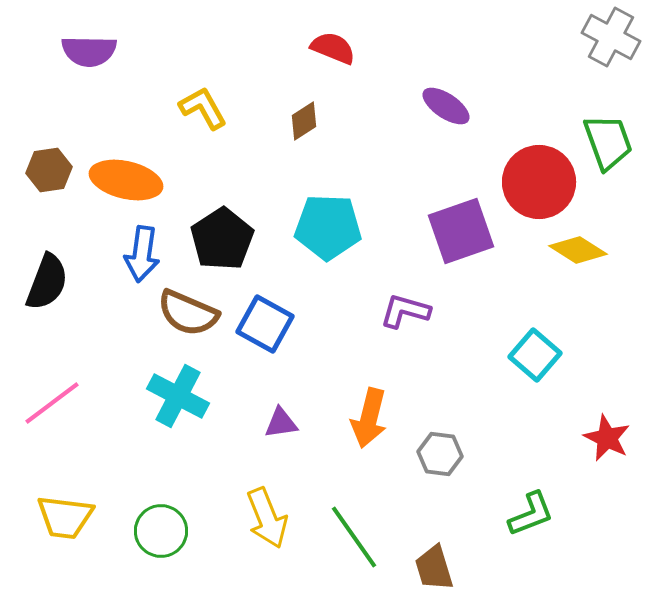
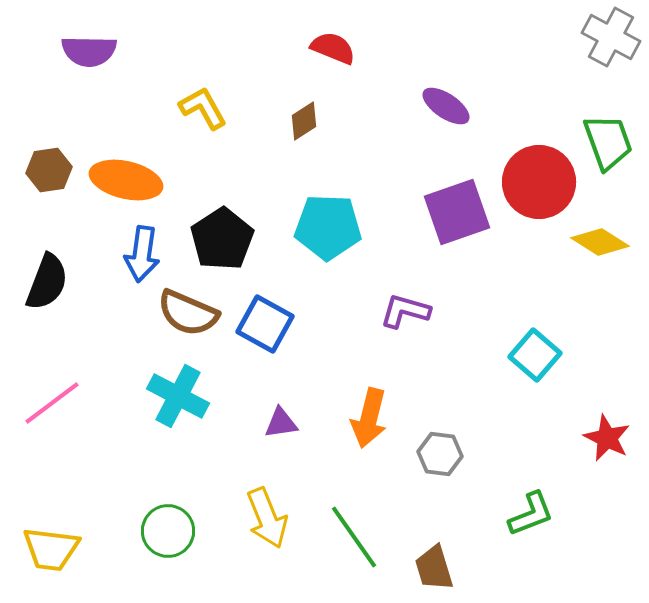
purple square: moved 4 px left, 19 px up
yellow diamond: moved 22 px right, 8 px up
yellow trapezoid: moved 14 px left, 32 px down
green circle: moved 7 px right
